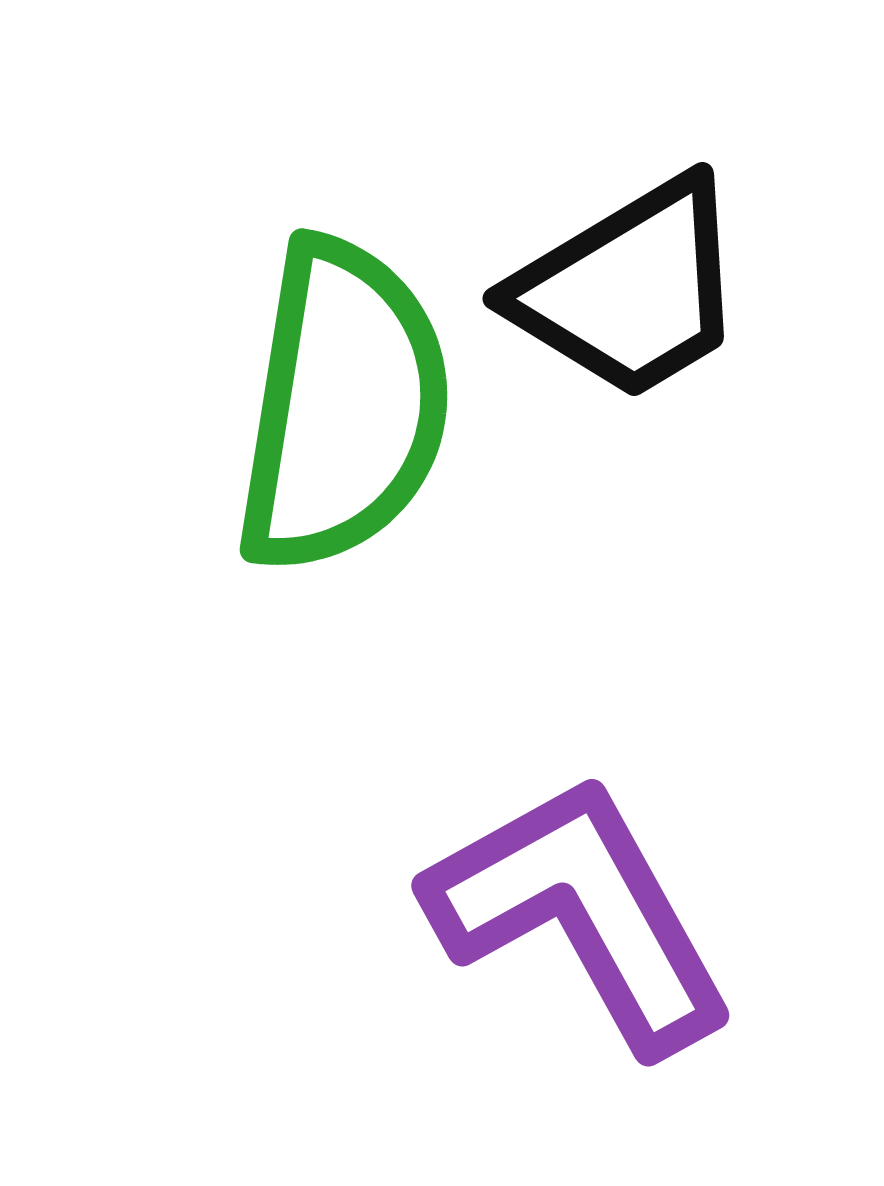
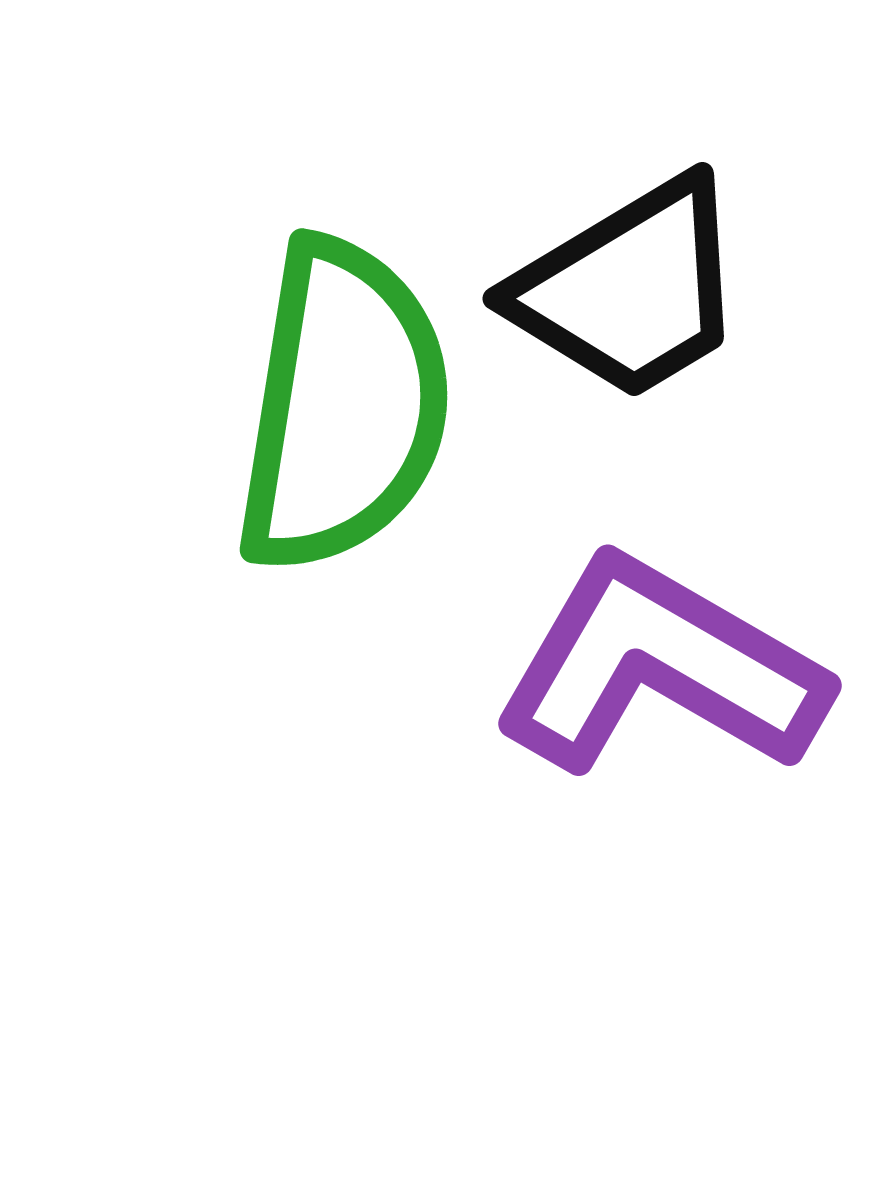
purple L-shape: moved 79 px right, 246 px up; rotated 31 degrees counterclockwise
